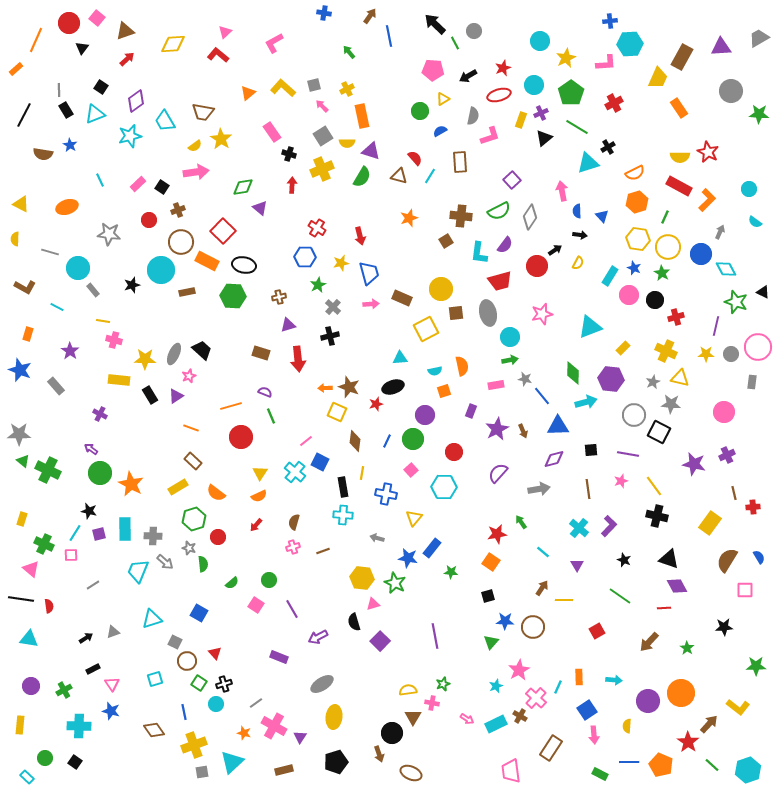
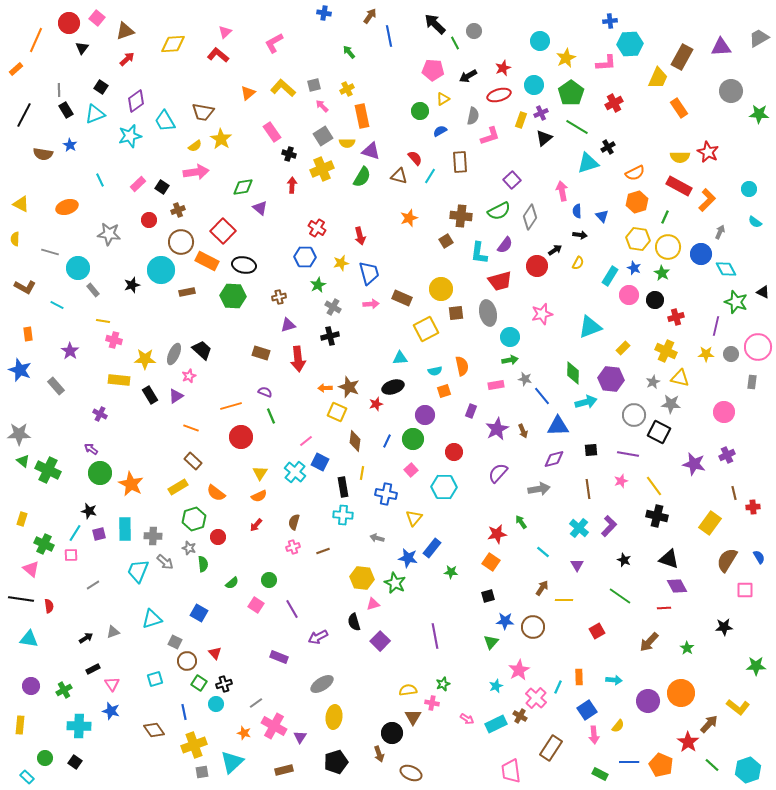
cyan line at (57, 307): moved 2 px up
gray cross at (333, 307): rotated 14 degrees counterclockwise
orange rectangle at (28, 334): rotated 24 degrees counterclockwise
yellow semicircle at (627, 726): moved 9 px left; rotated 144 degrees counterclockwise
